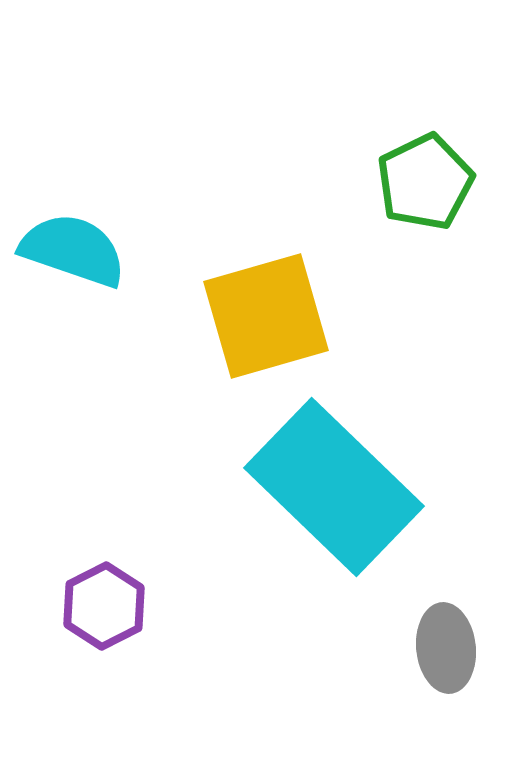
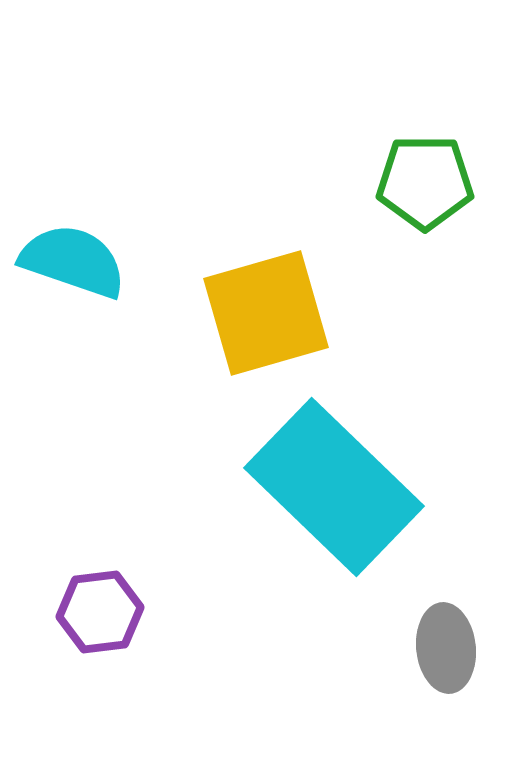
green pentagon: rotated 26 degrees clockwise
cyan semicircle: moved 11 px down
yellow square: moved 3 px up
purple hexagon: moved 4 px left, 6 px down; rotated 20 degrees clockwise
